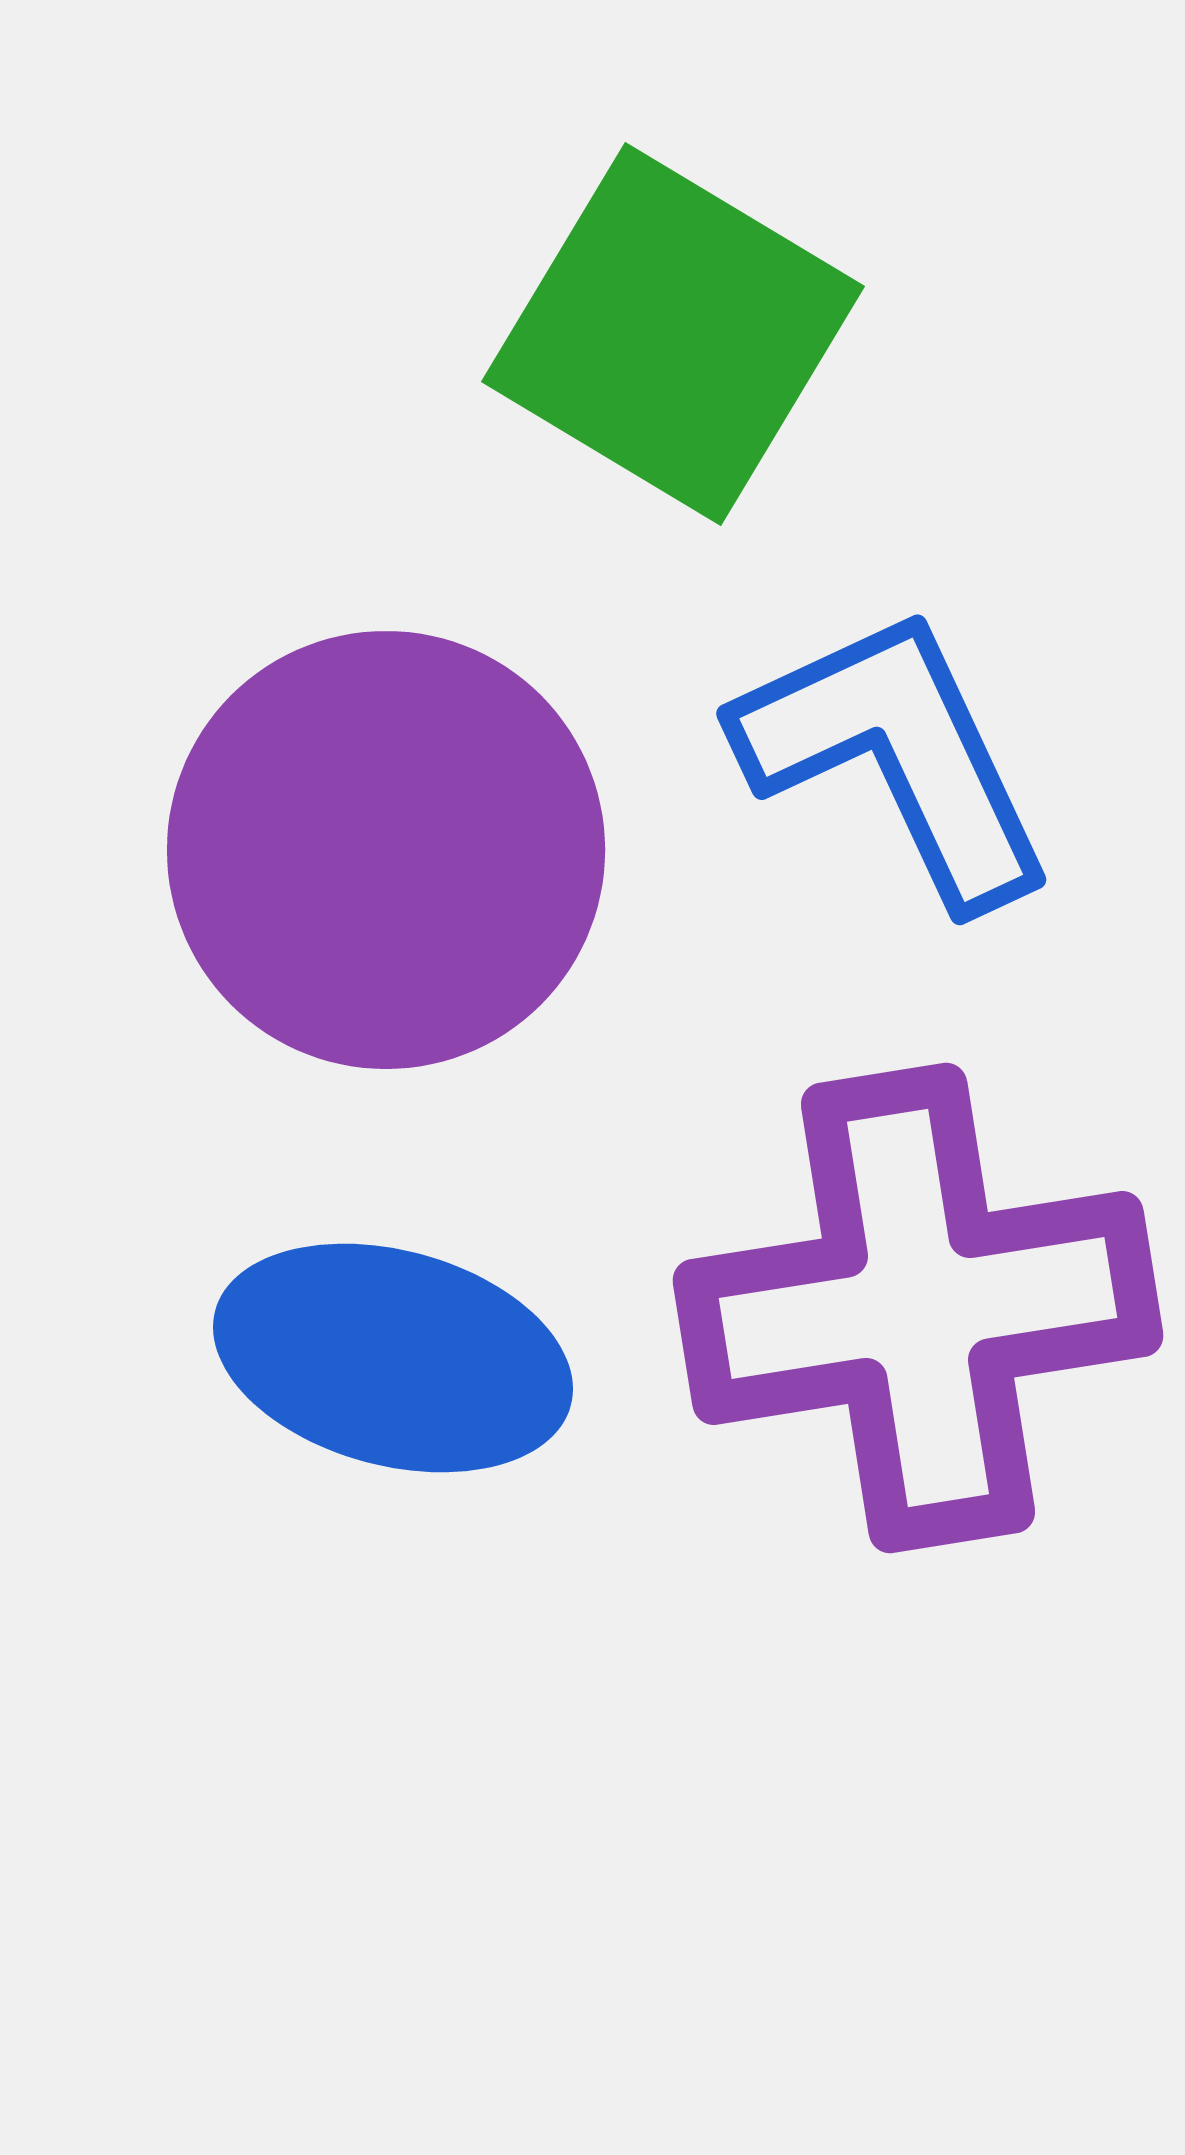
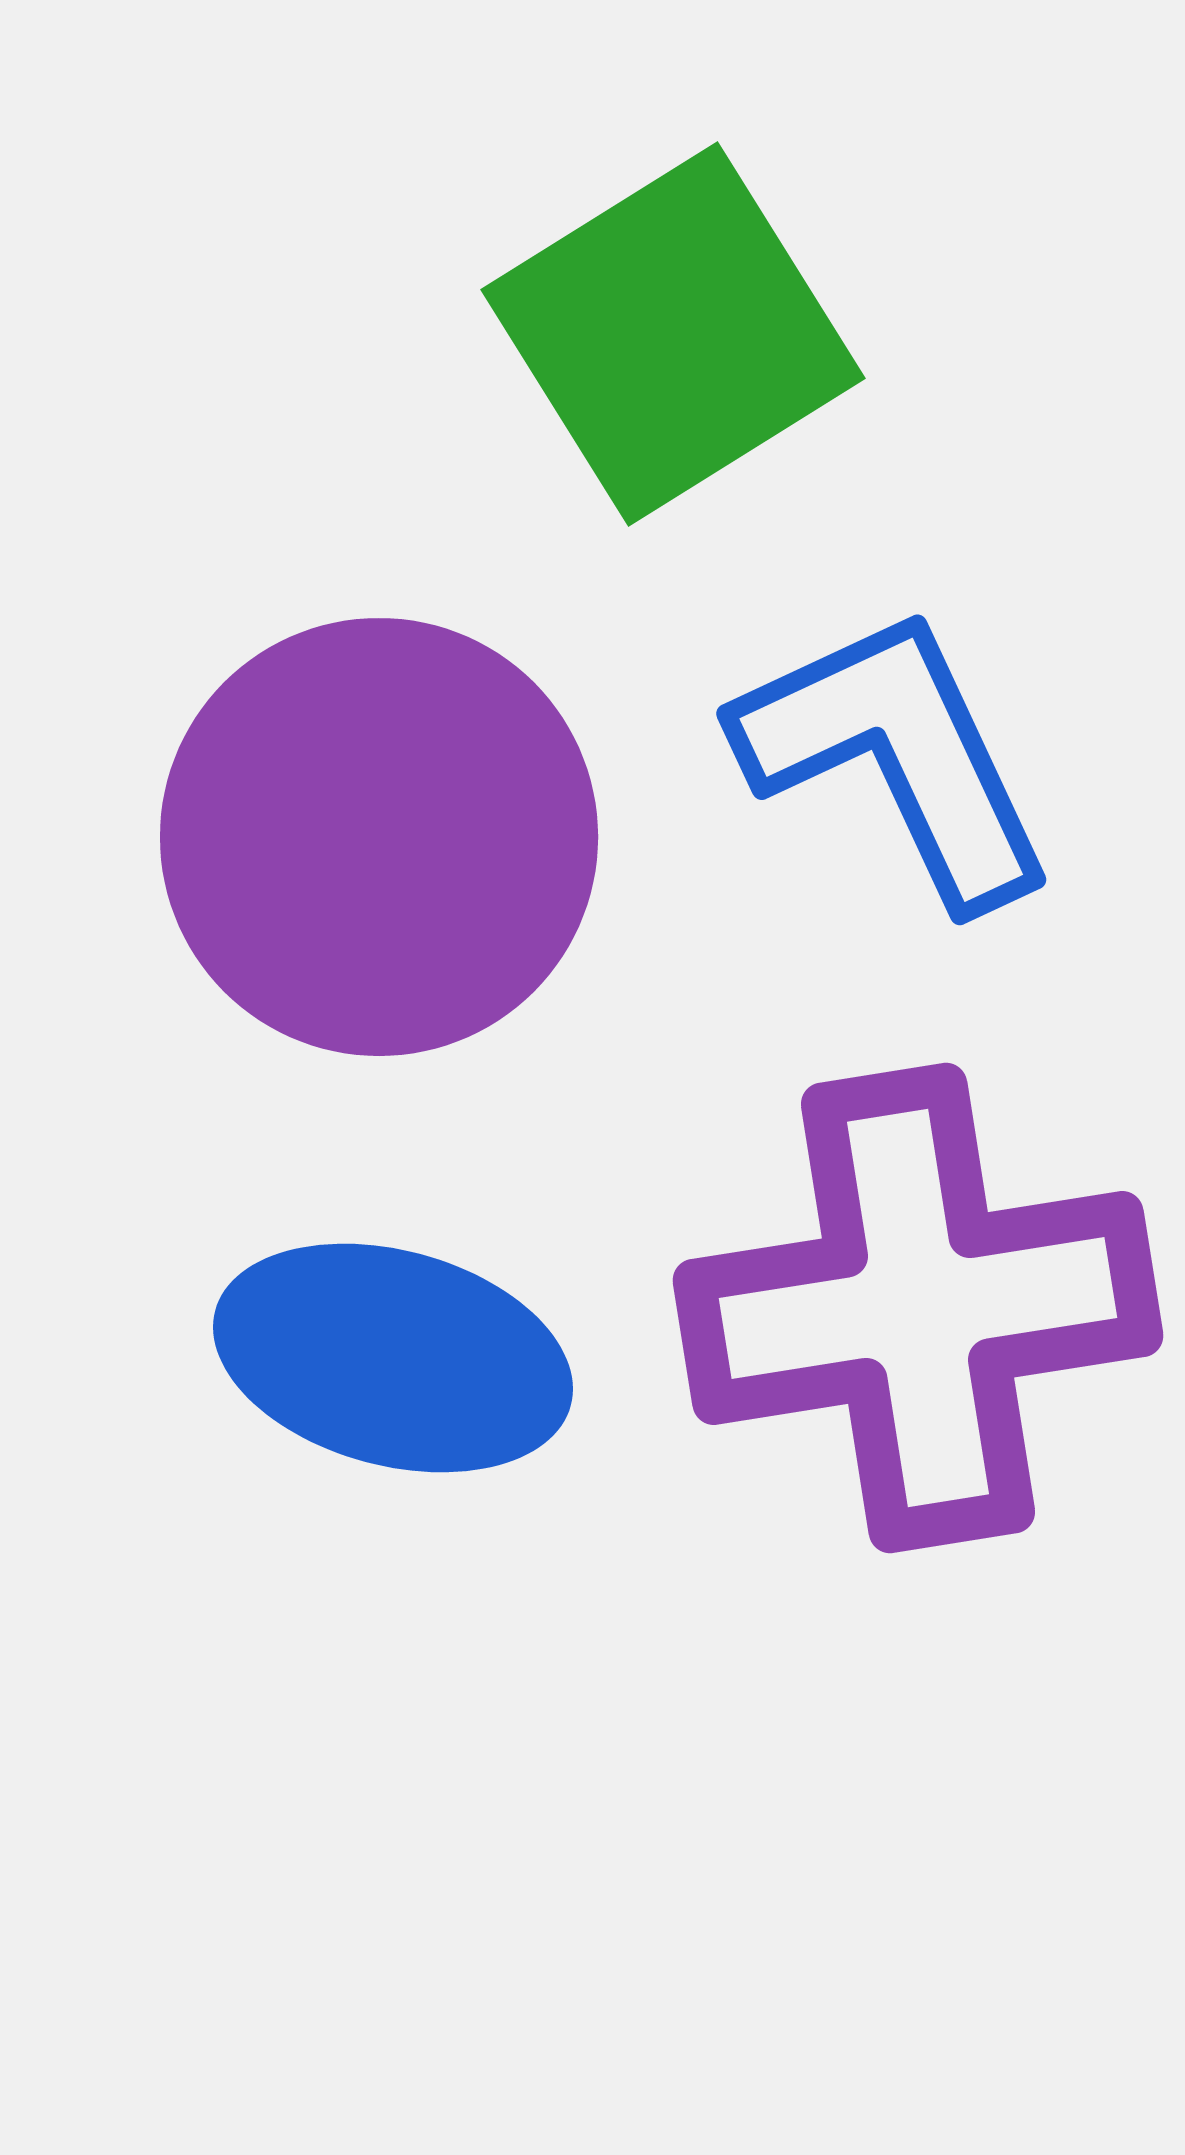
green square: rotated 27 degrees clockwise
purple circle: moved 7 px left, 13 px up
